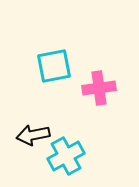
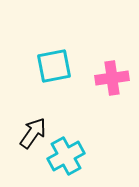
pink cross: moved 13 px right, 10 px up
black arrow: moved 2 px up; rotated 136 degrees clockwise
